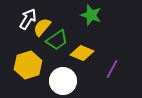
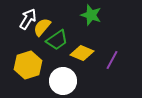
purple line: moved 9 px up
